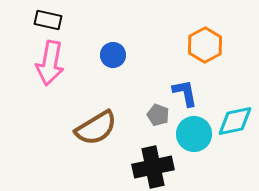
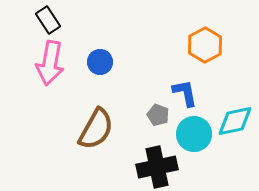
black rectangle: rotated 44 degrees clockwise
blue circle: moved 13 px left, 7 px down
brown semicircle: moved 1 px down; rotated 30 degrees counterclockwise
black cross: moved 4 px right
